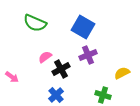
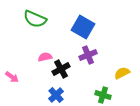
green semicircle: moved 4 px up
pink semicircle: rotated 24 degrees clockwise
